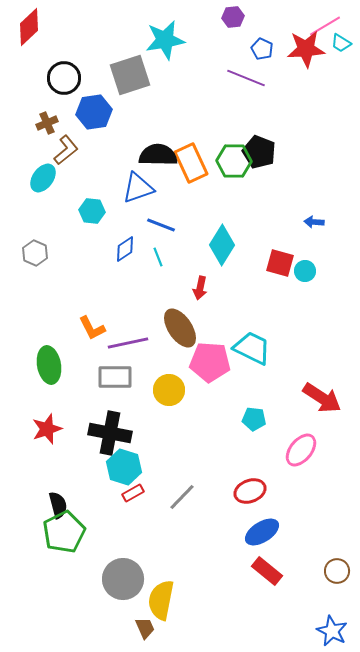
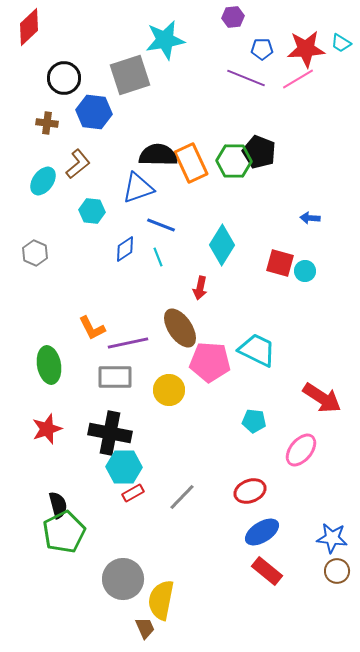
pink line at (325, 26): moved 27 px left, 53 px down
blue pentagon at (262, 49): rotated 25 degrees counterclockwise
blue hexagon at (94, 112): rotated 16 degrees clockwise
brown cross at (47, 123): rotated 30 degrees clockwise
brown L-shape at (66, 150): moved 12 px right, 14 px down
cyan ellipse at (43, 178): moved 3 px down
blue arrow at (314, 222): moved 4 px left, 4 px up
cyan trapezoid at (252, 348): moved 5 px right, 2 px down
cyan pentagon at (254, 419): moved 2 px down
cyan hexagon at (124, 467): rotated 16 degrees counterclockwise
blue star at (332, 631): moved 93 px up; rotated 20 degrees counterclockwise
